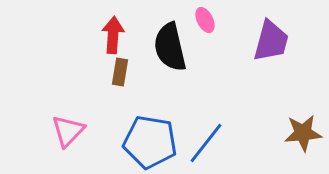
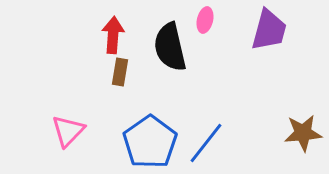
pink ellipse: rotated 40 degrees clockwise
purple trapezoid: moved 2 px left, 11 px up
blue pentagon: rotated 28 degrees clockwise
